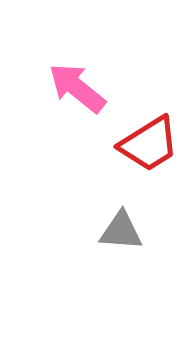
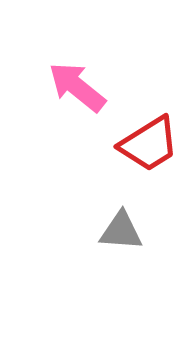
pink arrow: moved 1 px up
